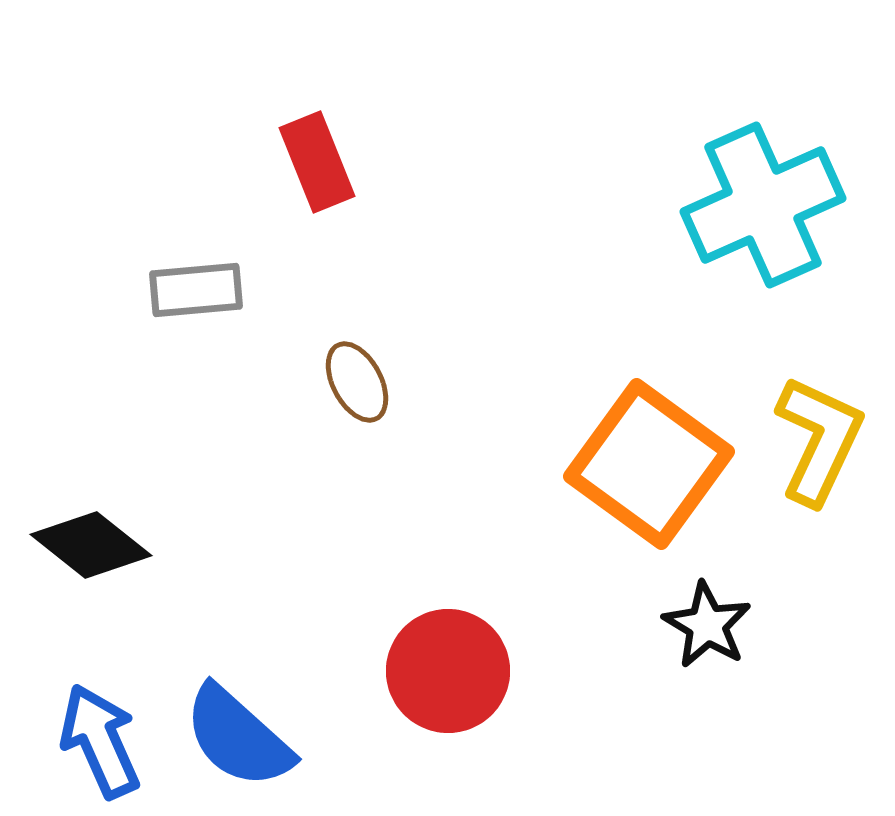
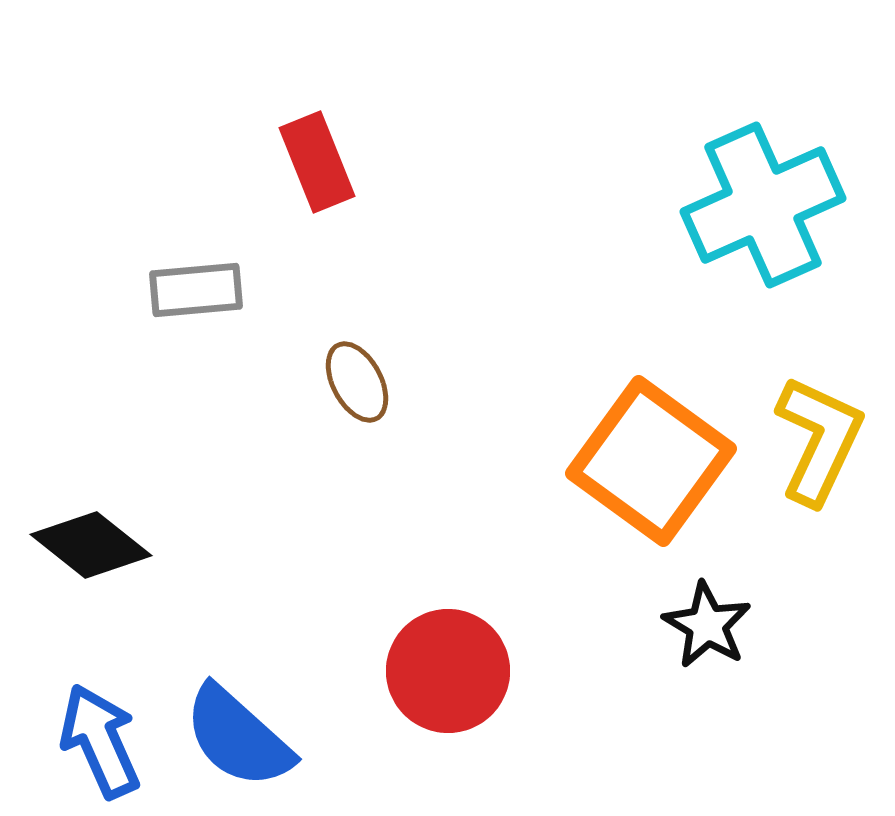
orange square: moved 2 px right, 3 px up
